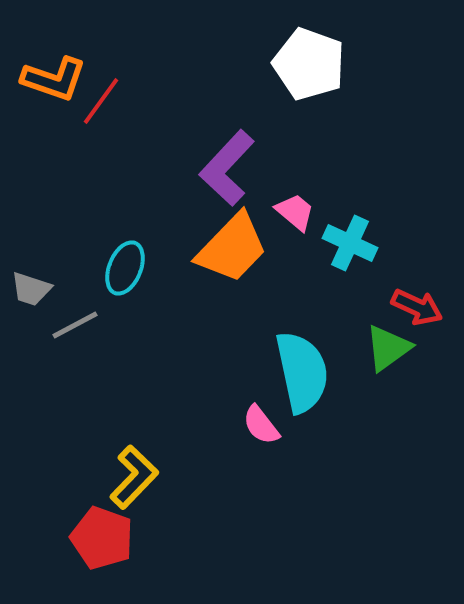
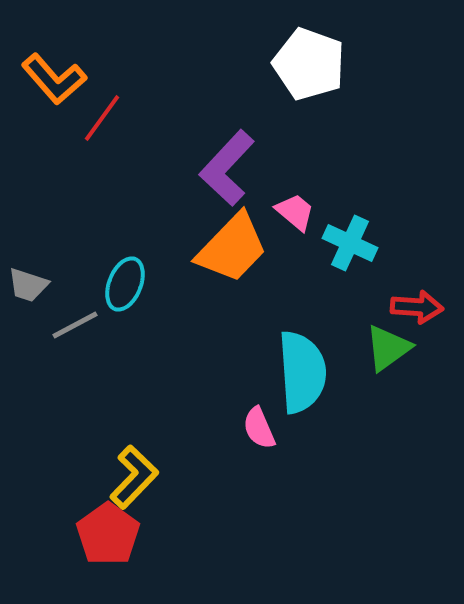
orange L-shape: rotated 30 degrees clockwise
red line: moved 1 px right, 17 px down
cyan ellipse: moved 16 px down
gray trapezoid: moved 3 px left, 4 px up
red arrow: rotated 21 degrees counterclockwise
cyan semicircle: rotated 8 degrees clockwise
pink semicircle: moved 2 px left, 3 px down; rotated 15 degrees clockwise
red pentagon: moved 6 px right, 4 px up; rotated 16 degrees clockwise
